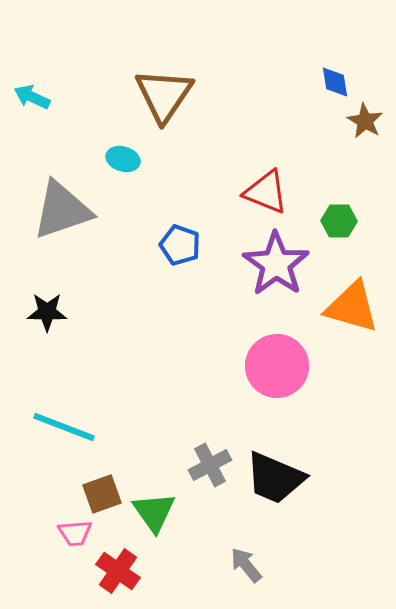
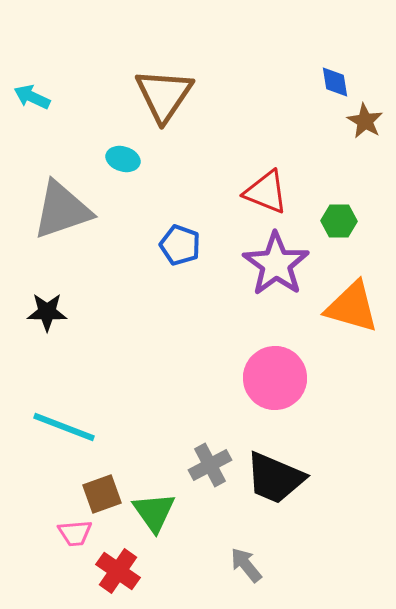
pink circle: moved 2 px left, 12 px down
